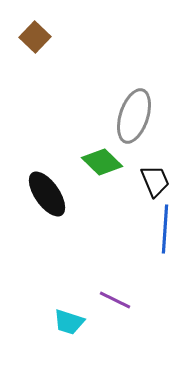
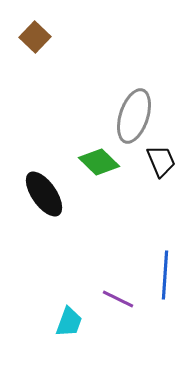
green diamond: moved 3 px left
black trapezoid: moved 6 px right, 20 px up
black ellipse: moved 3 px left
blue line: moved 46 px down
purple line: moved 3 px right, 1 px up
cyan trapezoid: rotated 88 degrees counterclockwise
